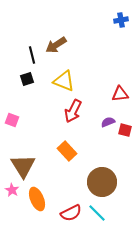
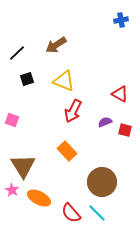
black line: moved 15 px left, 2 px up; rotated 60 degrees clockwise
red triangle: rotated 36 degrees clockwise
purple semicircle: moved 3 px left
orange ellipse: moved 2 px right, 1 px up; rotated 40 degrees counterclockwise
red semicircle: rotated 75 degrees clockwise
